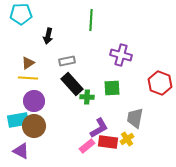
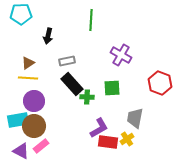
purple cross: rotated 15 degrees clockwise
pink rectangle: moved 46 px left
